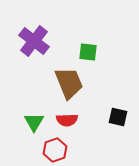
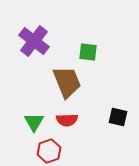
brown trapezoid: moved 2 px left, 1 px up
red hexagon: moved 6 px left, 1 px down
